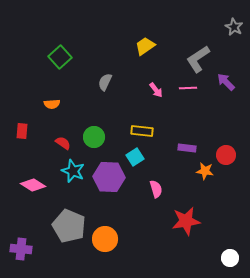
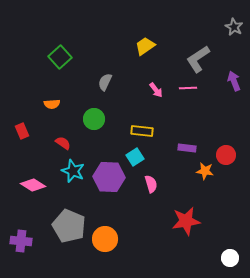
purple arrow: moved 8 px right, 1 px up; rotated 24 degrees clockwise
red rectangle: rotated 28 degrees counterclockwise
green circle: moved 18 px up
pink semicircle: moved 5 px left, 5 px up
purple cross: moved 8 px up
